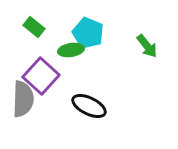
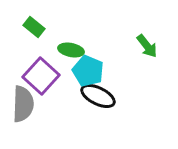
cyan pentagon: moved 38 px down
green ellipse: rotated 20 degrees clockwise
gray semicircle: moved 5 px down
black ellipse: moved 9 px right, 10 px up
